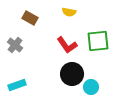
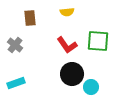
yellow semicircle: moved 2 px left; rotated 16 degrees counterclockwise
brown rectangle: rotated 56 degrees clockwise
green square: rotated 10 degrees clockwise
cyan rectangle: moved 1 px left, 2 px up
